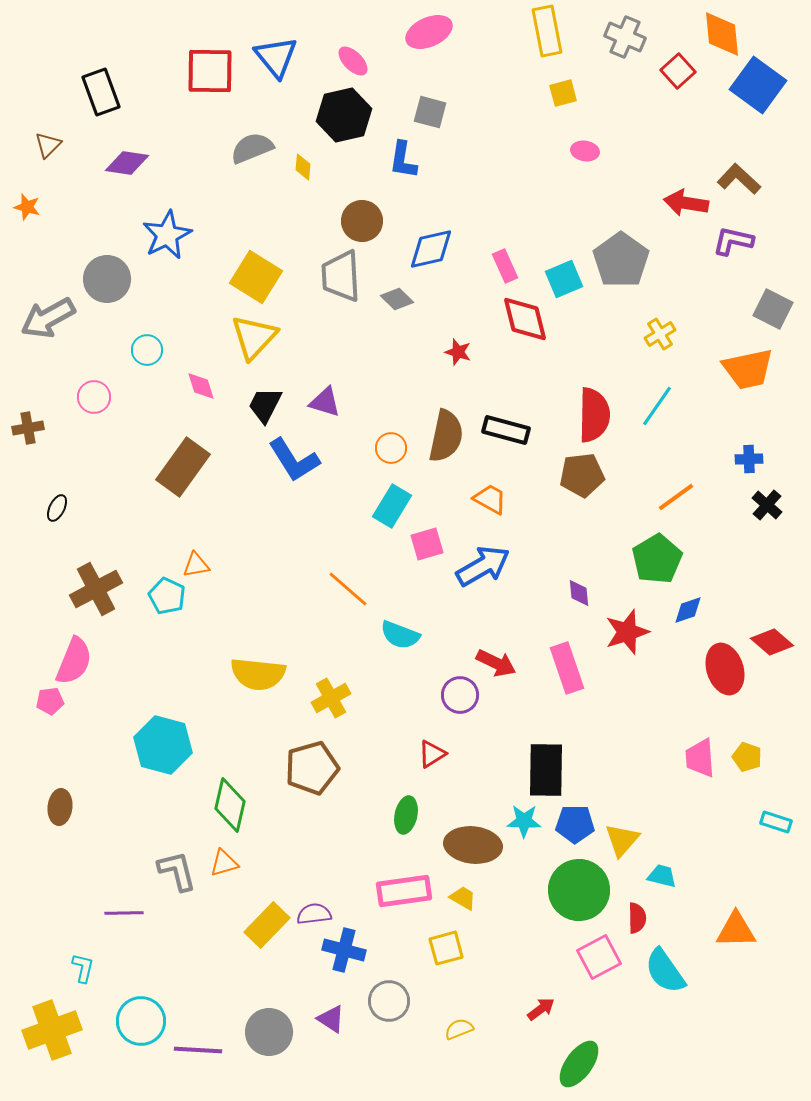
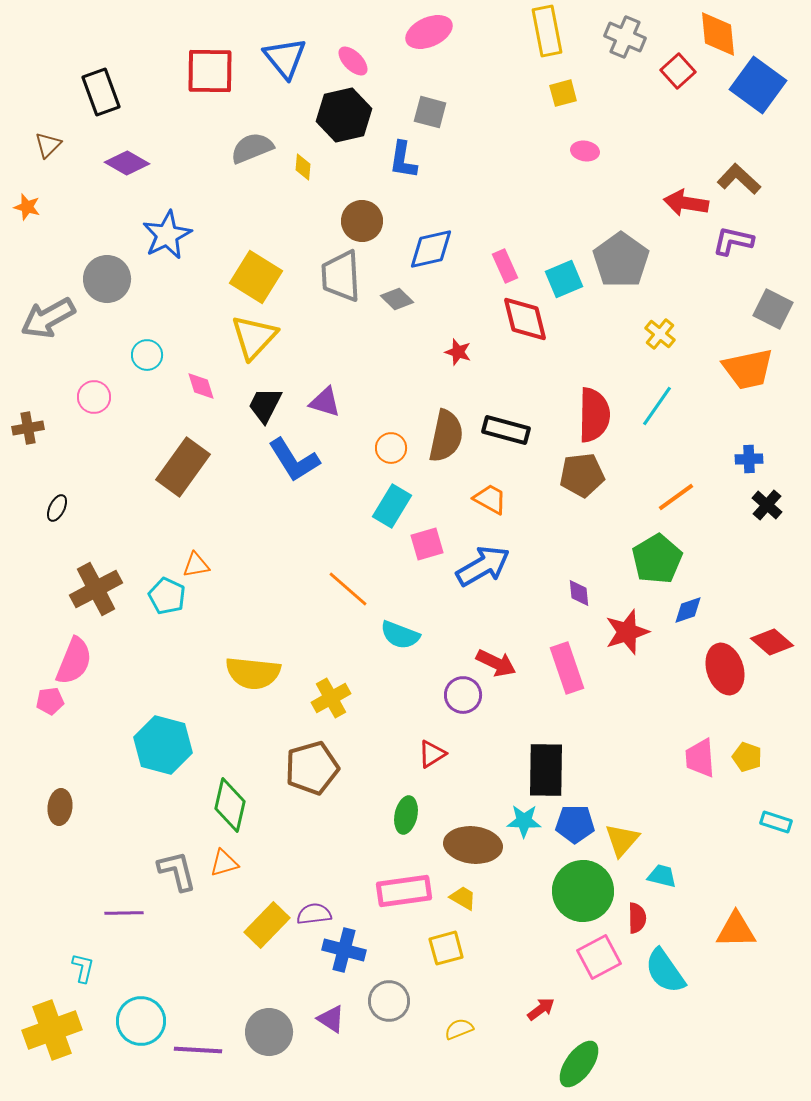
orange diamond at (722, 34): moved 4 px left
blue triangle at (276, 57): moved 9 px right, 1 px down
purple diamond at (127, 163): rotated 21 degrees clockwise
yellow cross at (660, 334): rotated 20 degrees counterclockwise
cyan circle at (147, 350): moved 5 px down
yellow semicircle at (258, 674): moved 5 px left, 1 px up
purple circle at (460, 695): moved 3 px right
green circle at (579, 890): moved 4 px right, 1 px down
